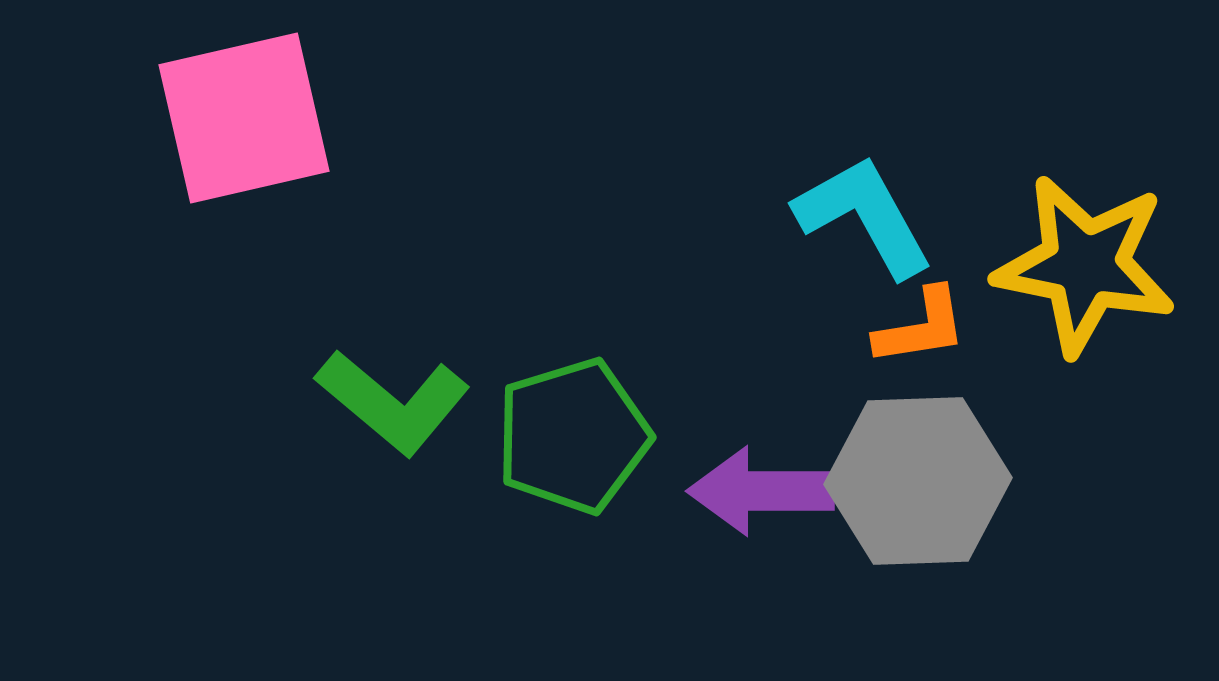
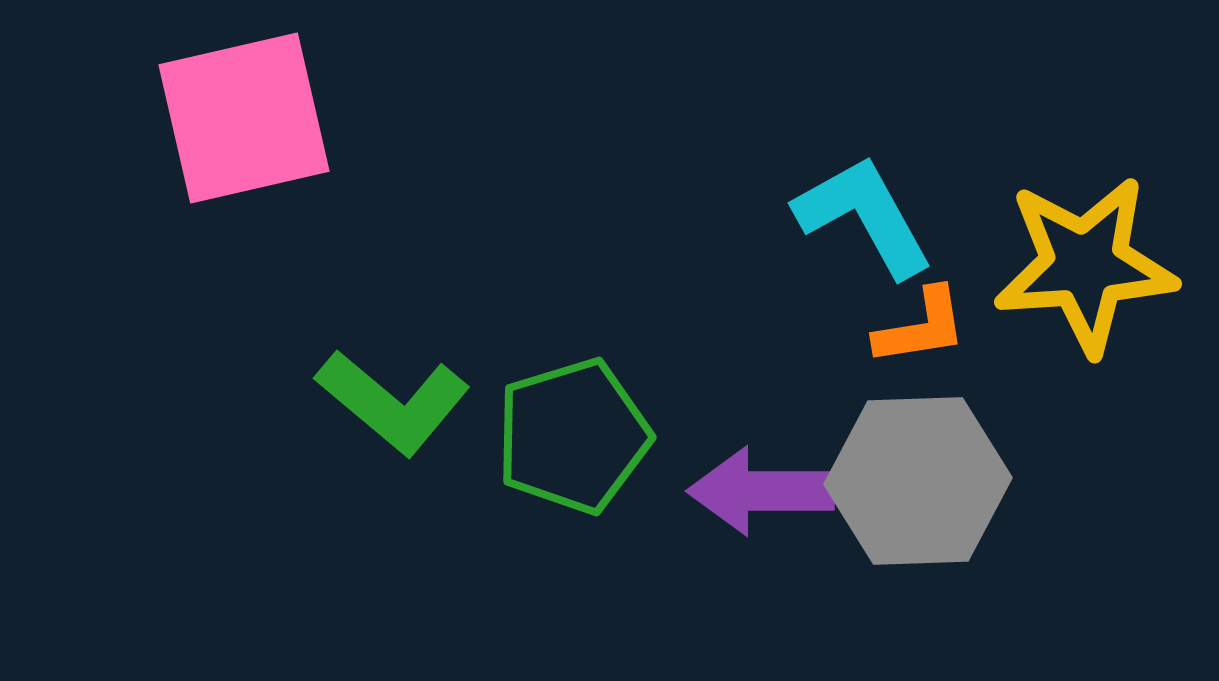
yellow star: rotated 15 degrees counterclockwise
